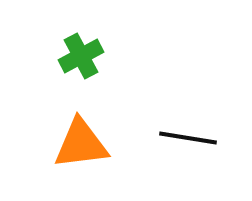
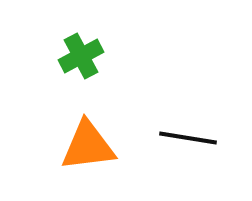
orange triangle: moved 7 px right, 2 px down
